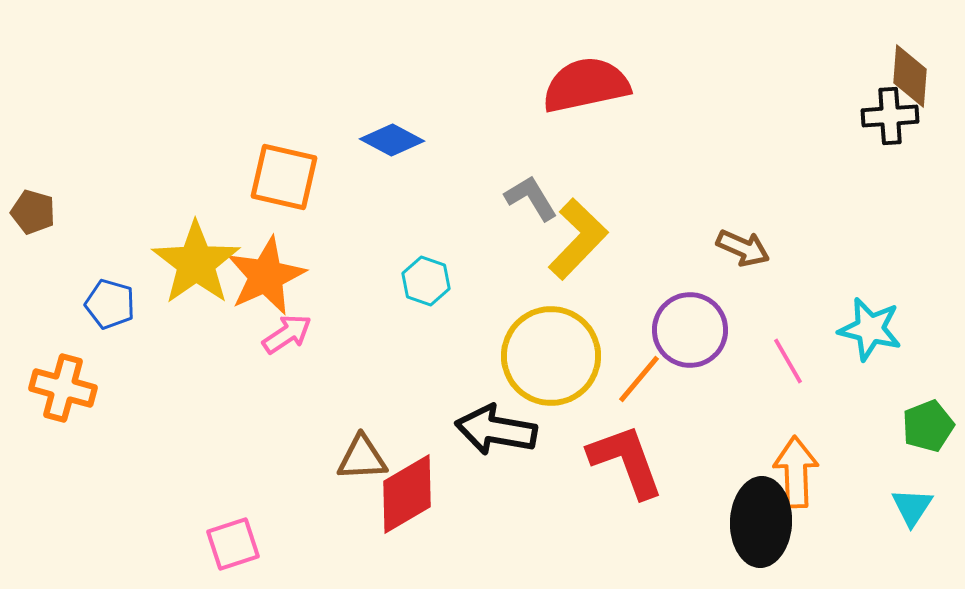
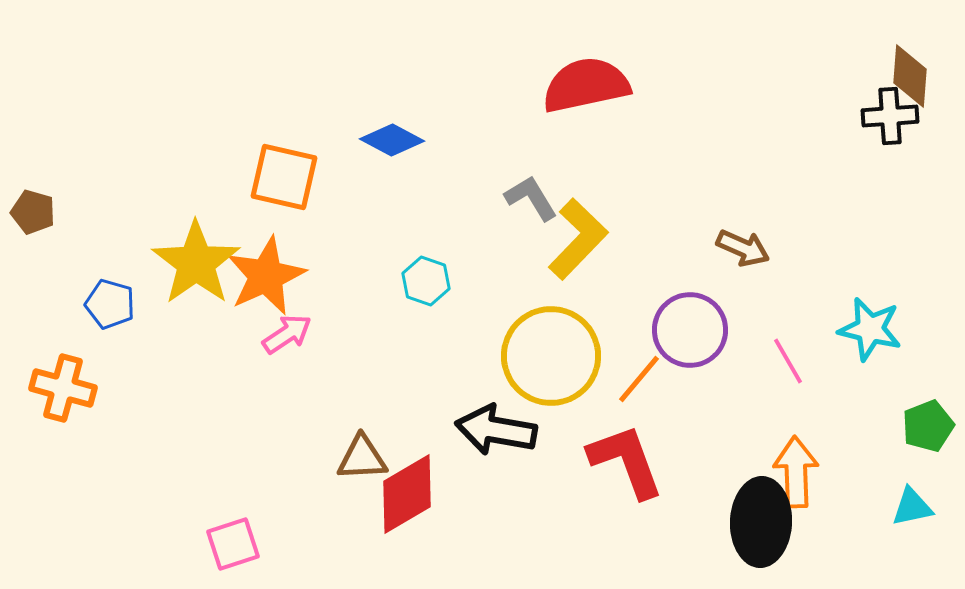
cyan triangle: rotated 45 degrees clockwise
